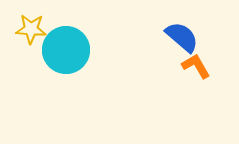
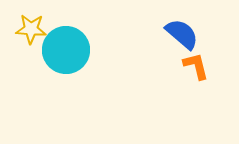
blue semicircle: moved 3 px up
orange L-shape: rotated 16 degrees clockwise
